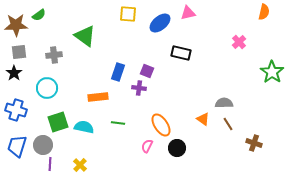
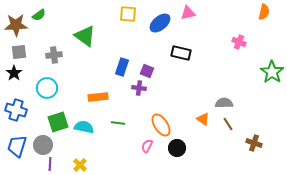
pink cross: rotated 24 degrees counterclockwise
blue rectangle: moved 4 px right, 5 px up
